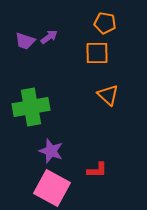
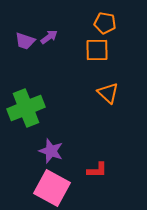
orange square: moved 3 px up
orange triangle: moved 2 px up
green cross: moved 5 px left, 1 px down; rotated 12 degrees counterclockwise
